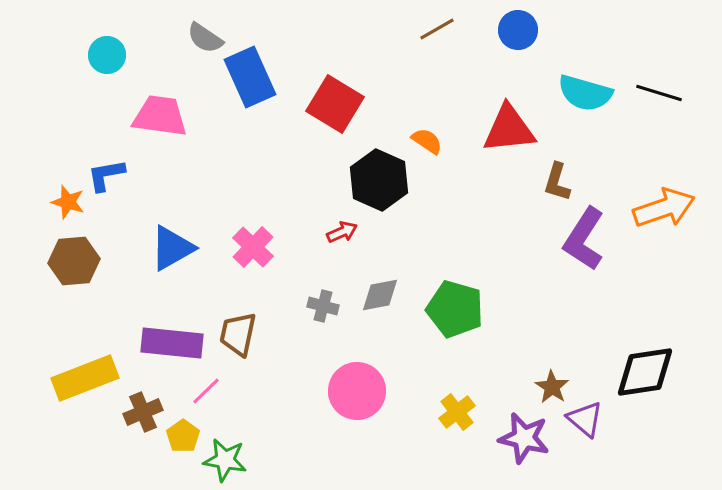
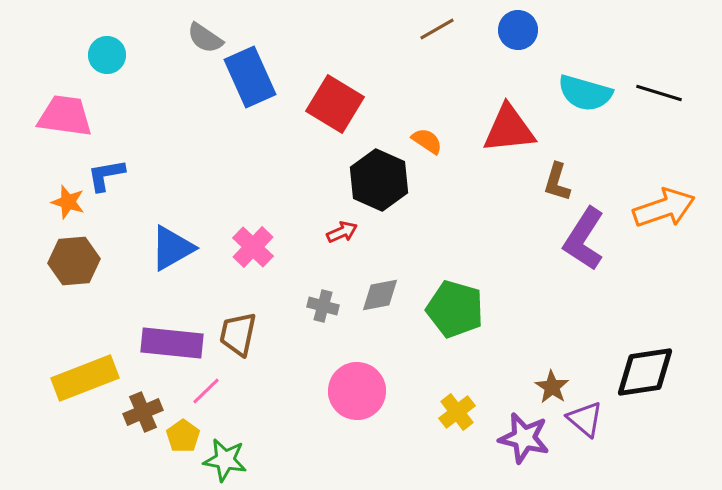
pink trapezoid: moved 95 px left
